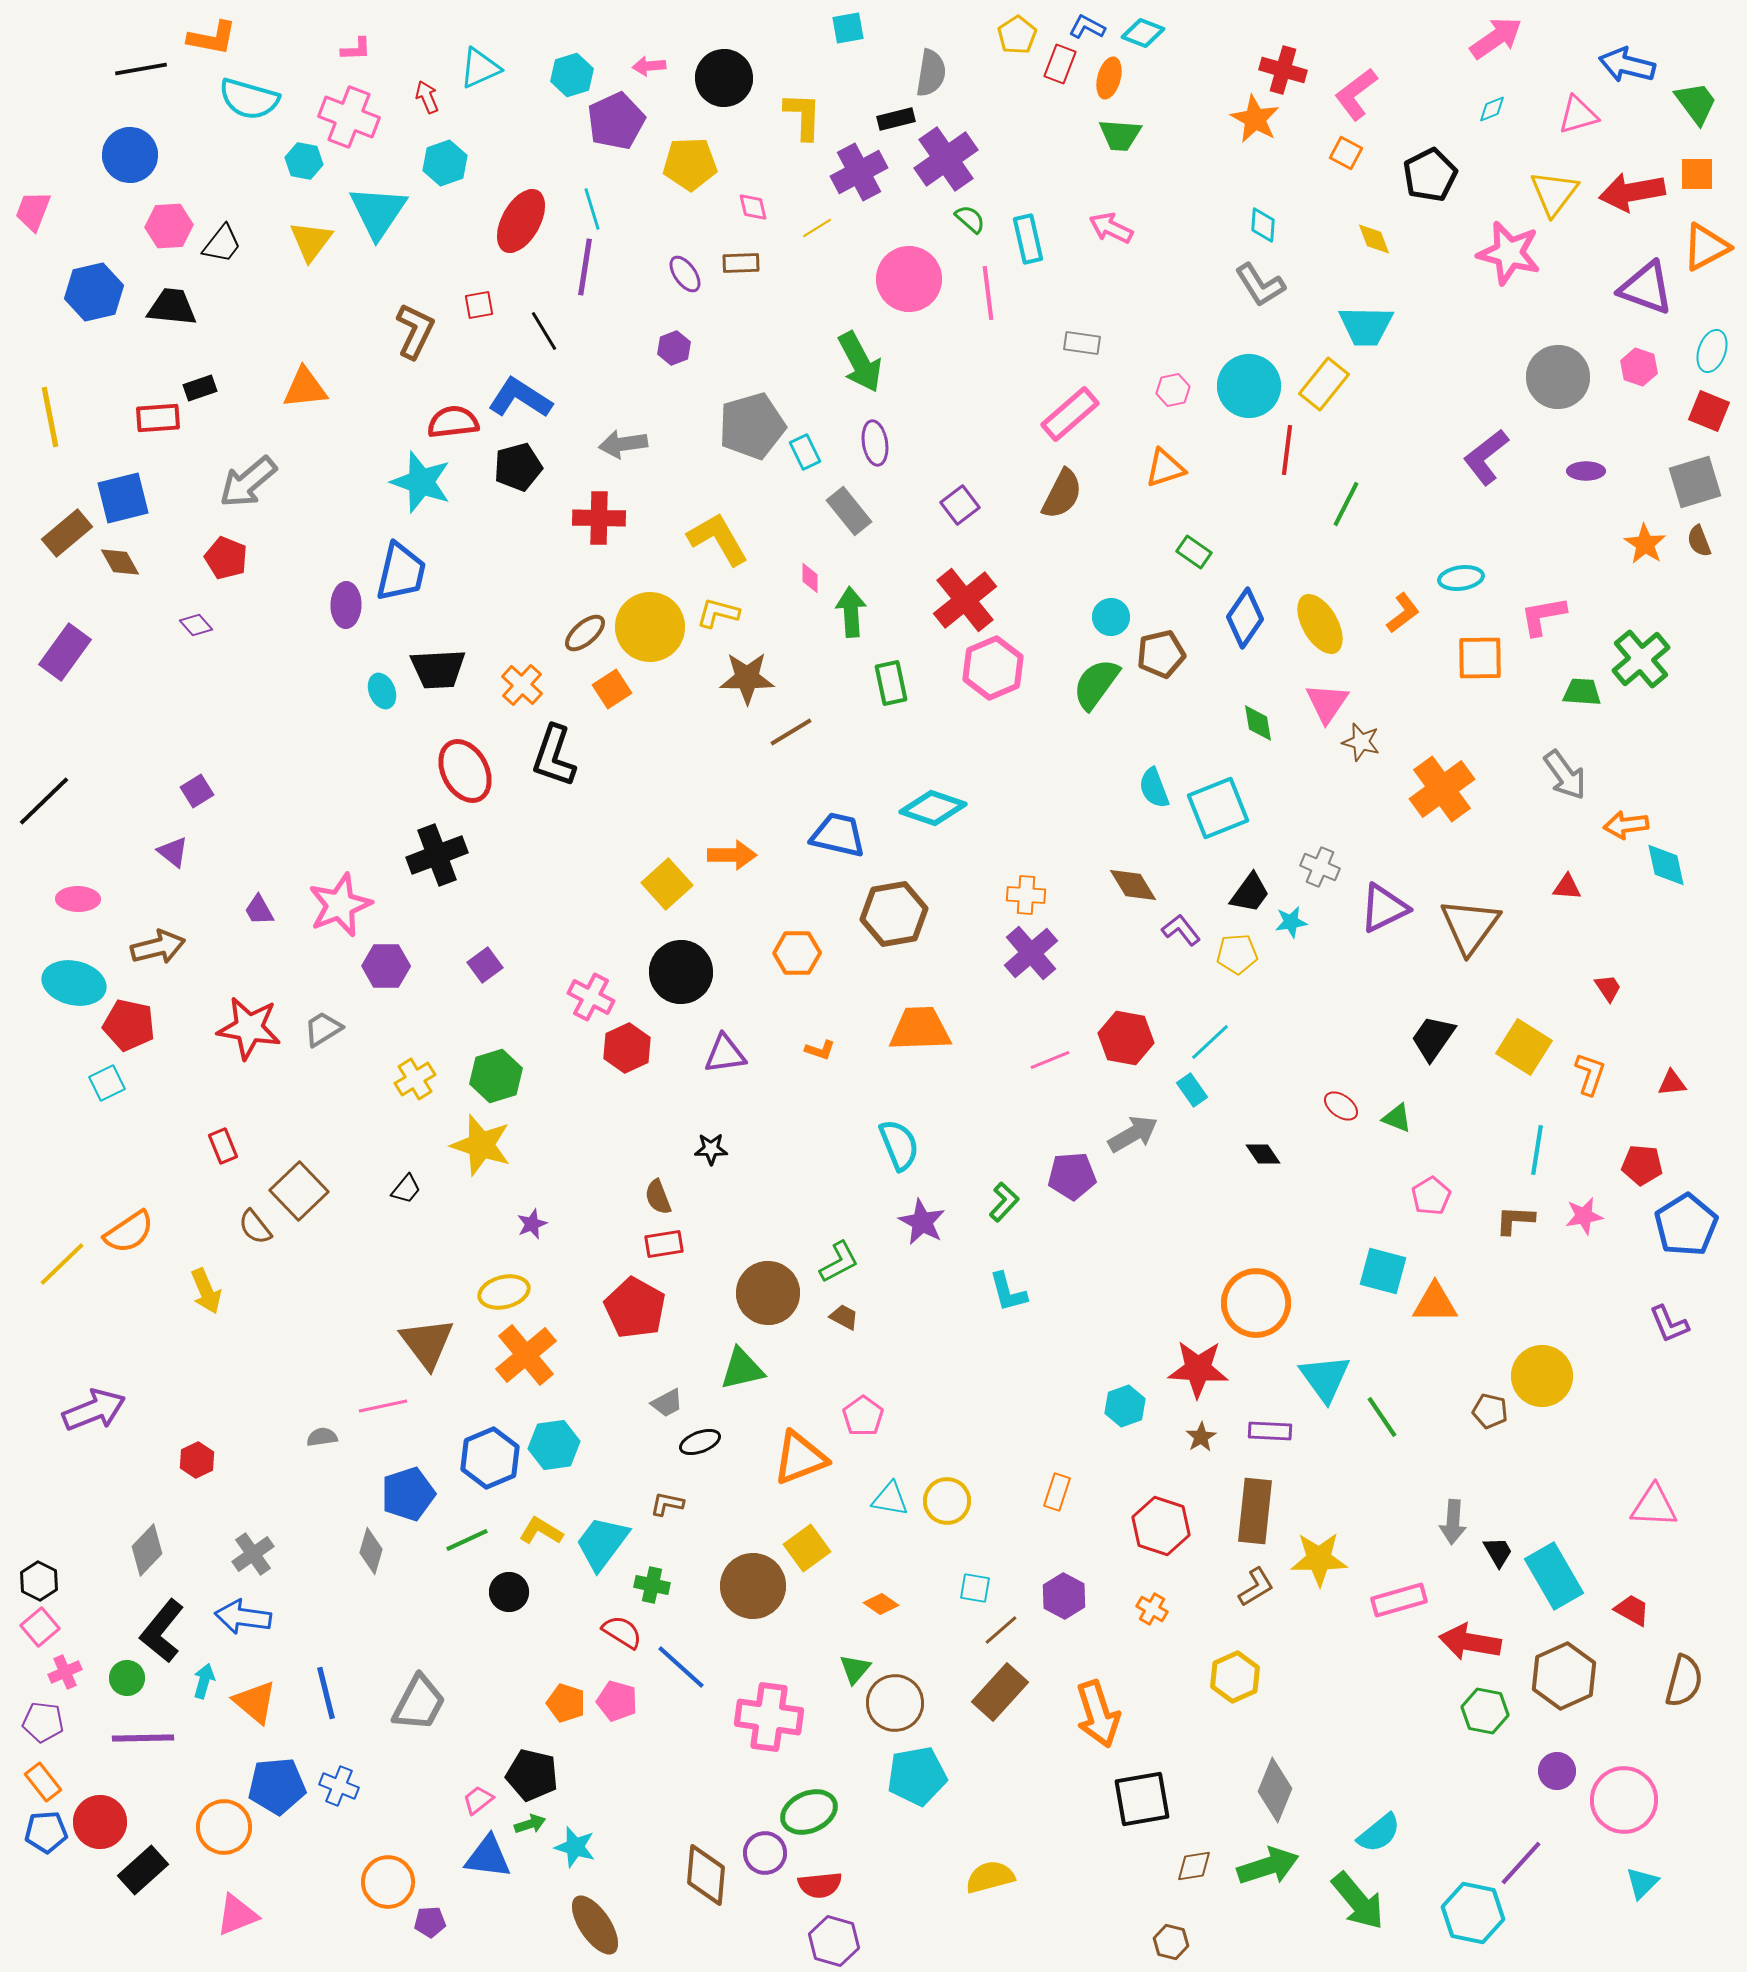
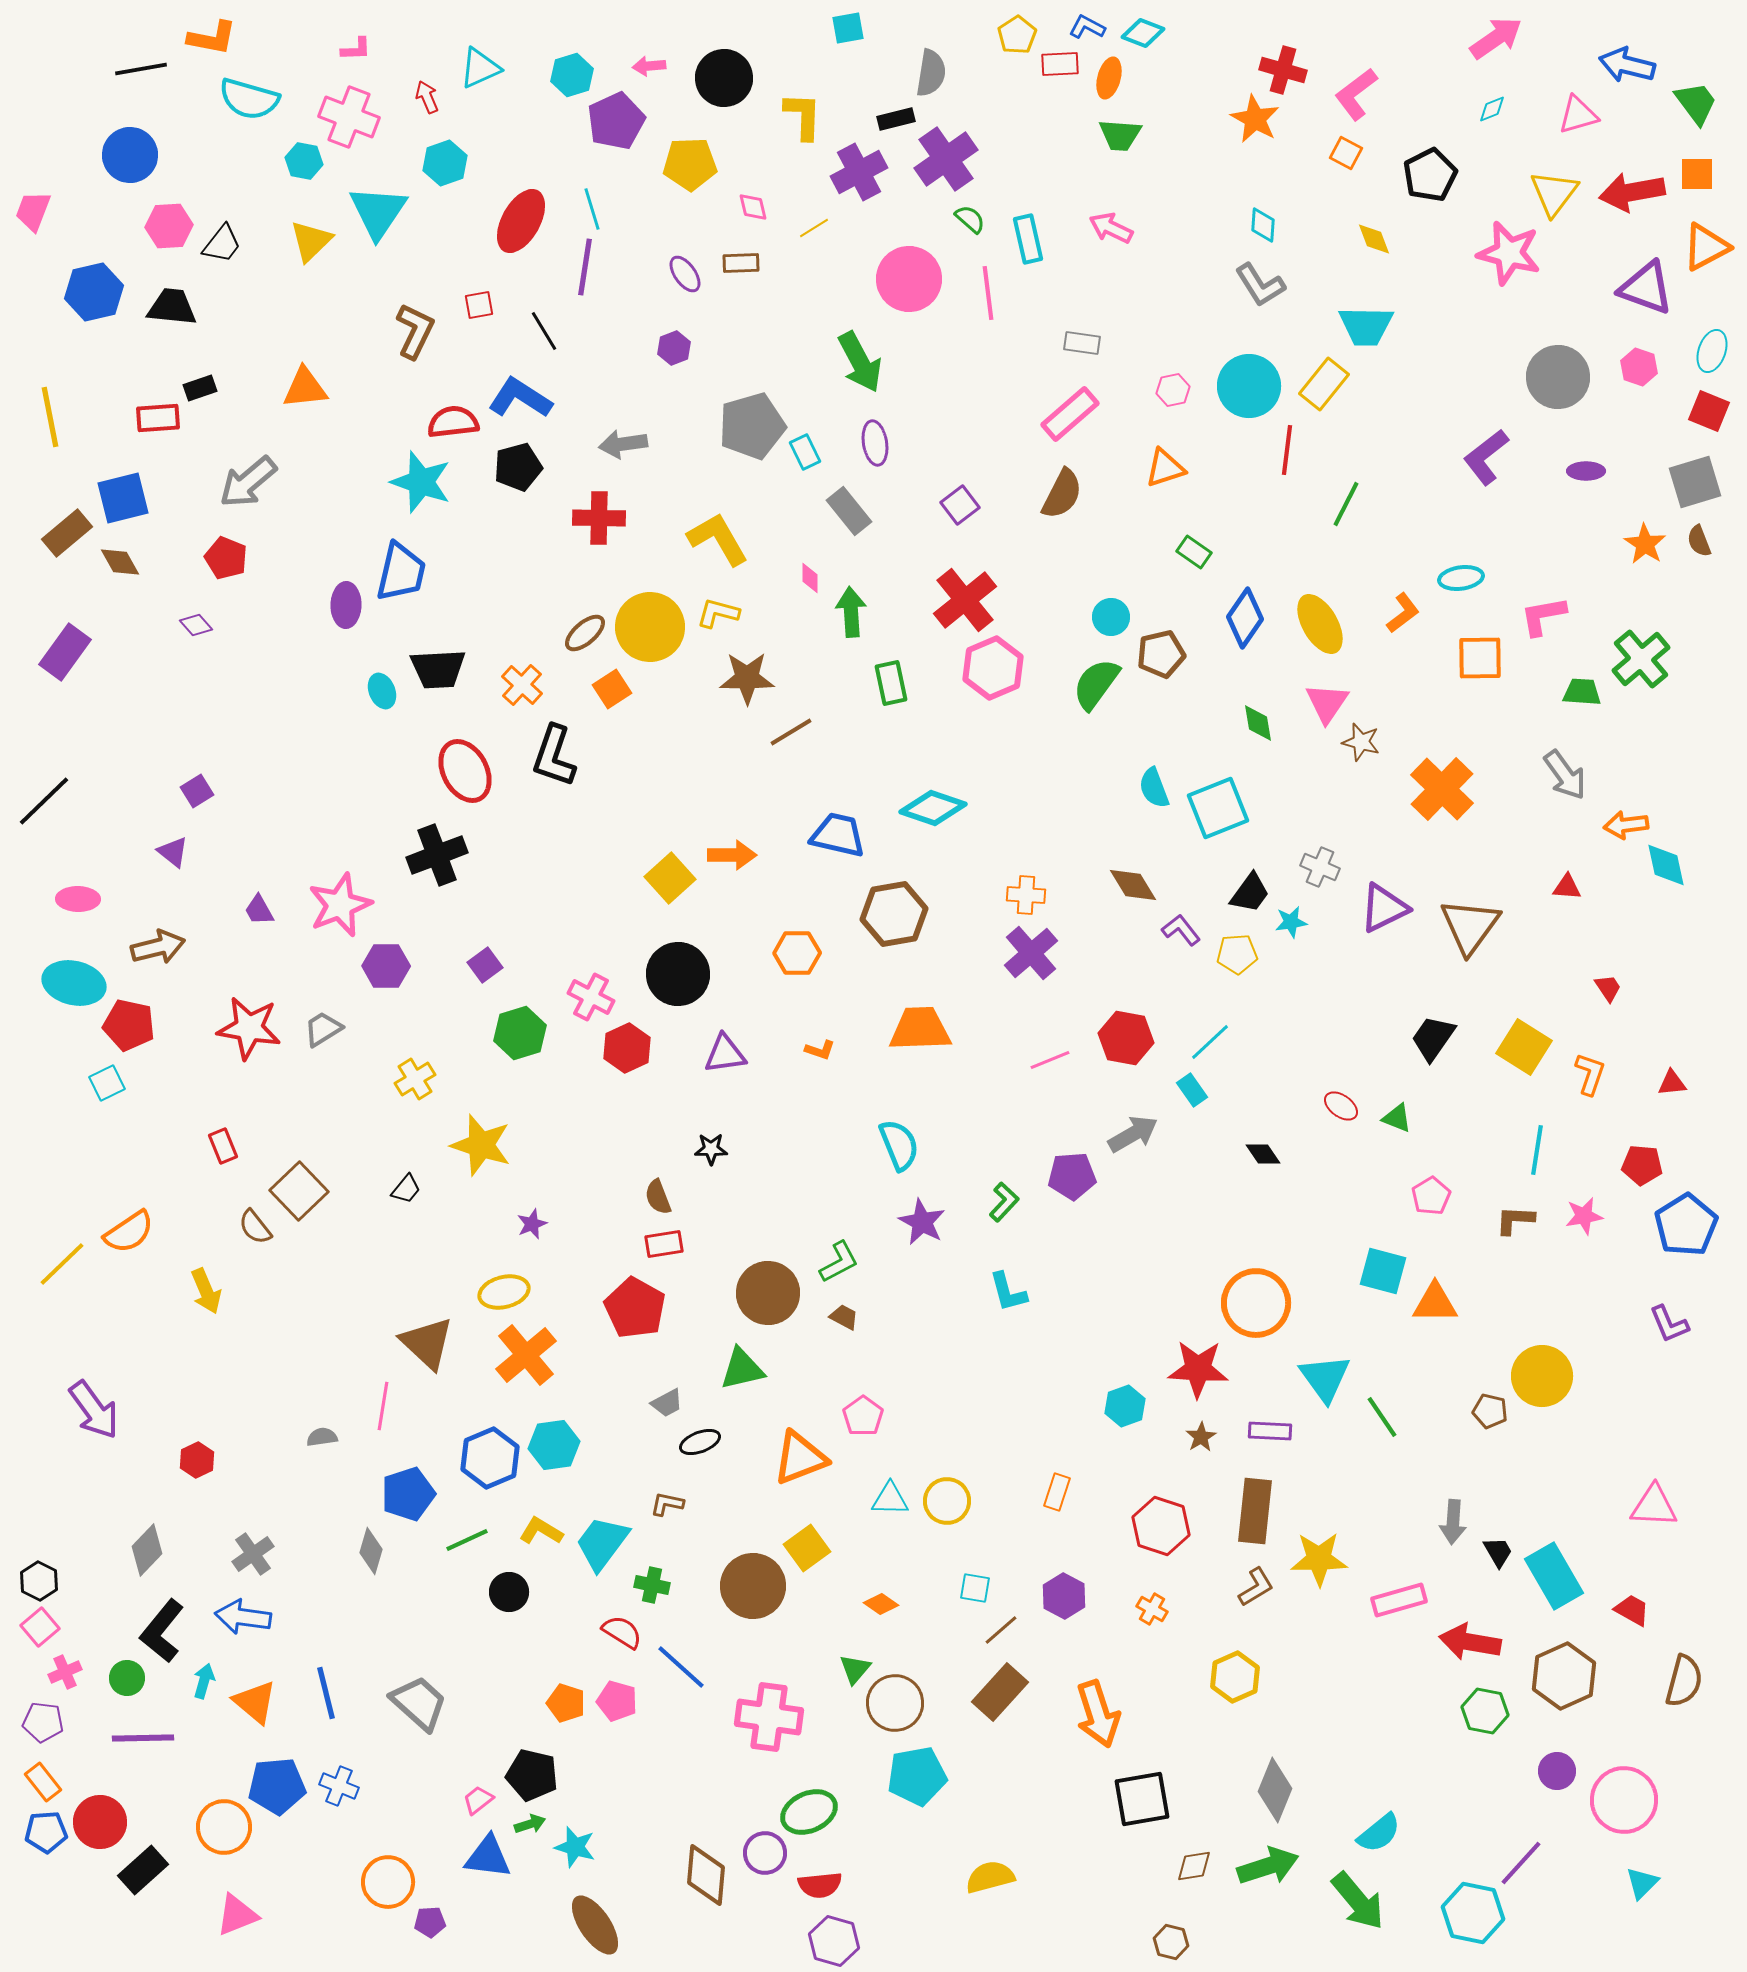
red rectangle at (1060, 64): rotated 66 degrees clockwise
yellow line at (817, 228): moved 3 px left
yellow triangle at (311, 241): rotated 9 degrees clockwise
orange cross at (1442, 789): rotated 10 degrees counterclockwise
yellow square at (667, 884): moved 3 px right, 6 px up
black circle at (681, 972): moved 3 px left, 2 px down
green hexagon at (496, 1076): moved 24 px right, 43 px up
brown triangle at (427, 1343): rotated 10 degrees counterclockwise
pink line at (383, 1406): rotated 69 degrees counterclockwise
purple arrow at (94, 1410): rotated 76 degrees clockwise
cyan triangle at (890, 1499): rotated 9 degrees counterclockwise
gray trapezoid at (419, 1703): rotated 76 degrees counterclockwise
